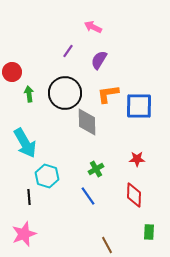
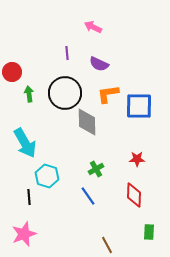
purple line: moved 1 px left, 2 px down; rotated 40 degrees counterclockwise
purple semicircle: moved 4 px down; rotated 96 degrees counterclockwise
